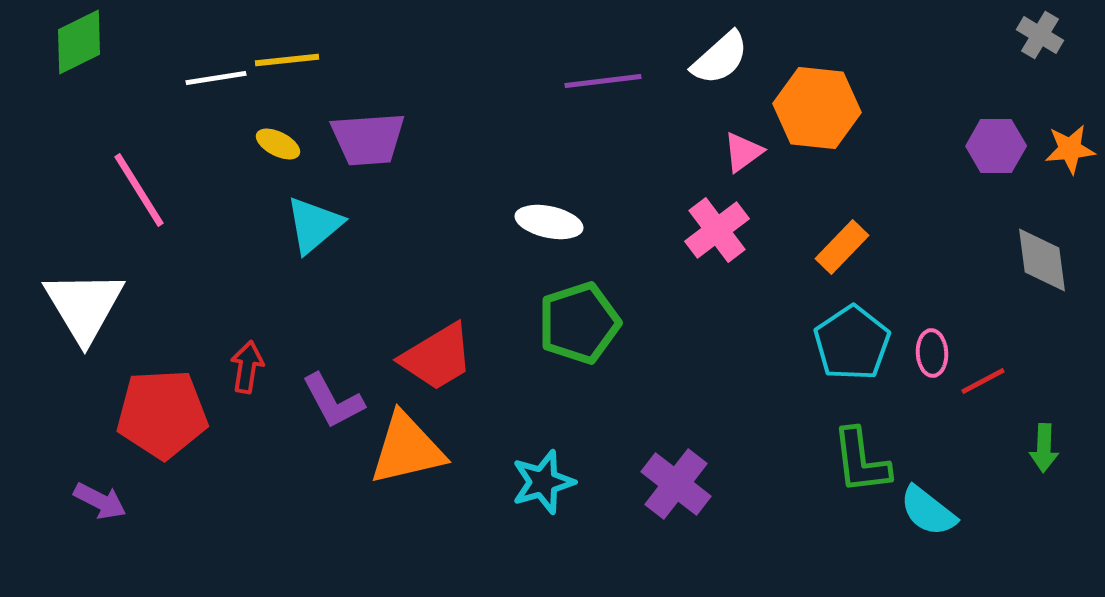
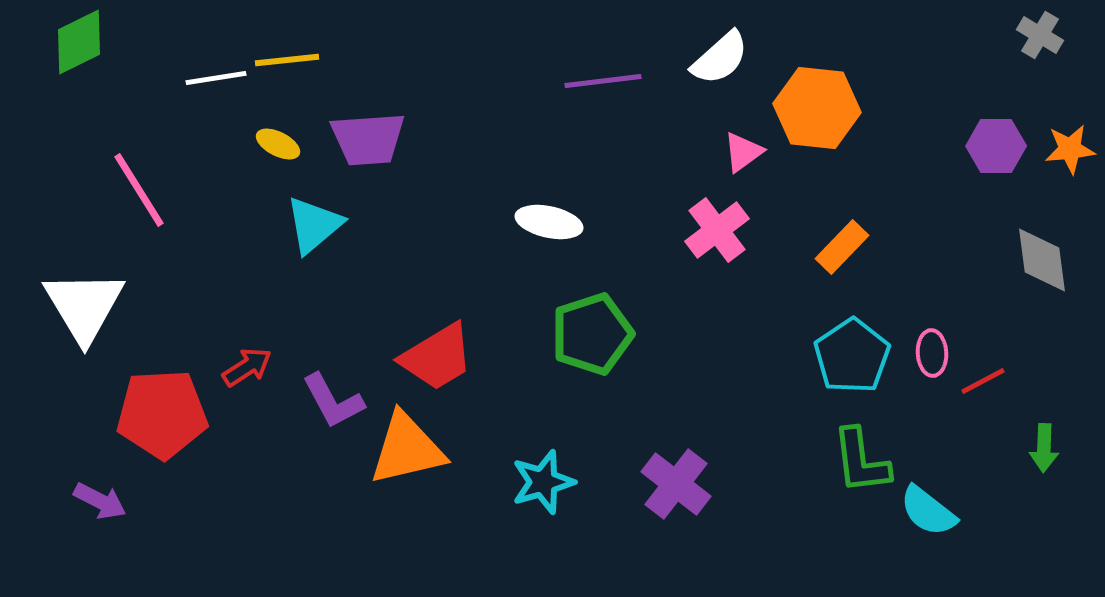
green pentagon: moved 13 px right, 11 px down
cyan pentagon: moved 13 px down
red arrow: rotated 48 degrees clockwise
